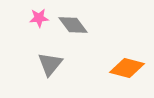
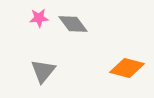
gray diamond: moved 1 px up
gray triangle: moved 7 px left, 7 px down
